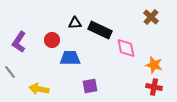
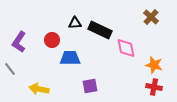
gray line: moved 3 px up
